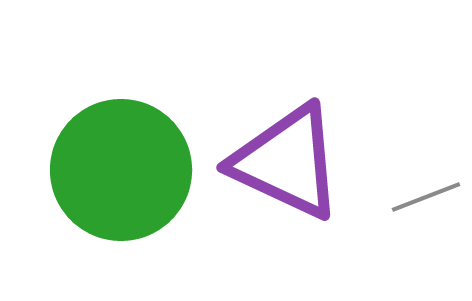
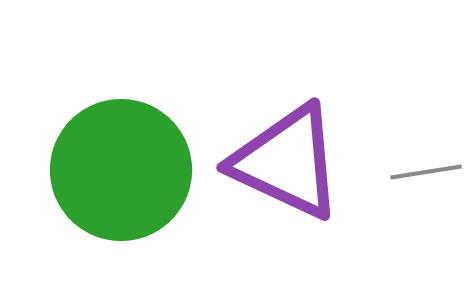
gray line: moved 25 px up; rotated 12 degrees clockwise
